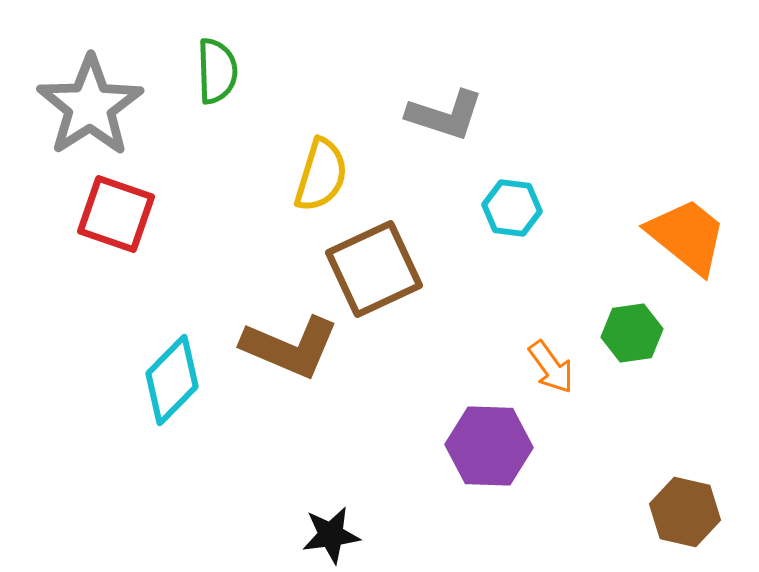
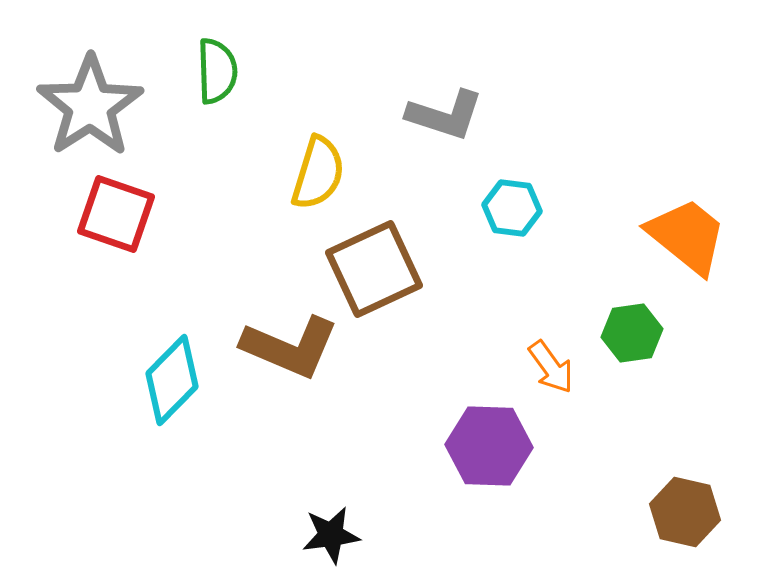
yellow semicircle: moved 3 px left, 2 px up
